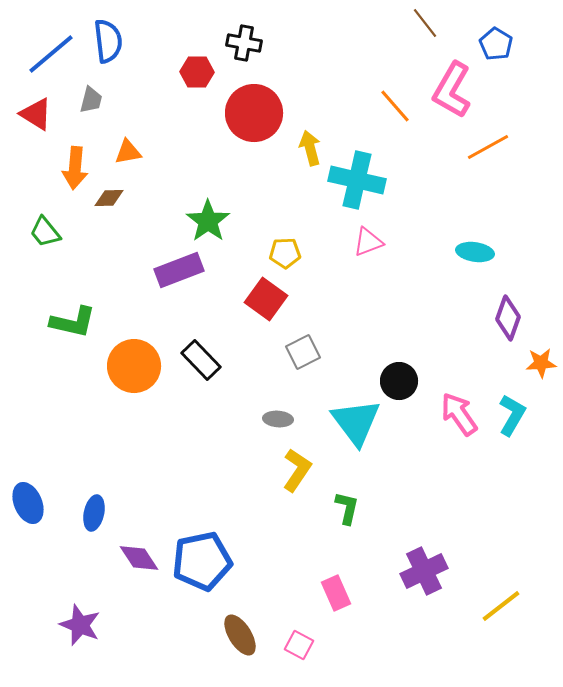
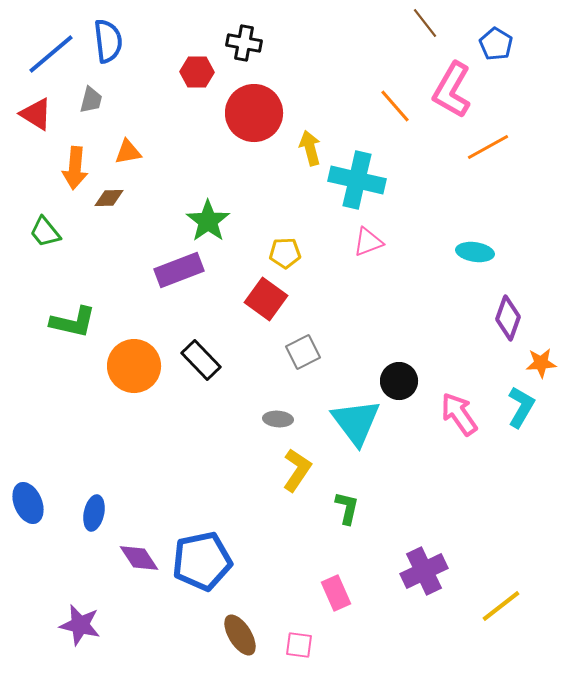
cyan L-shape at (512, 415): moved 9 px right, 8 px up
purple star at (80, 625): rotated 9 degrees counterclockwise
pink square at (299, 645): rotated 20 degrees counterclockwise
